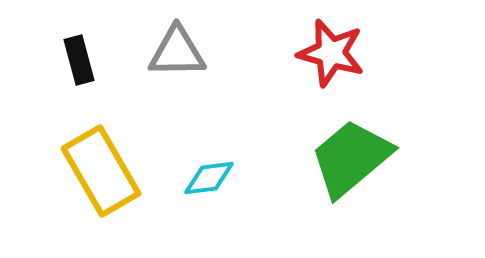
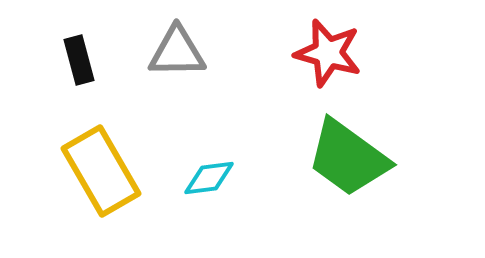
red star: moved 3 px left
green trapezoid: moved 3 px left; rotated 104 degrees counterclockwise
